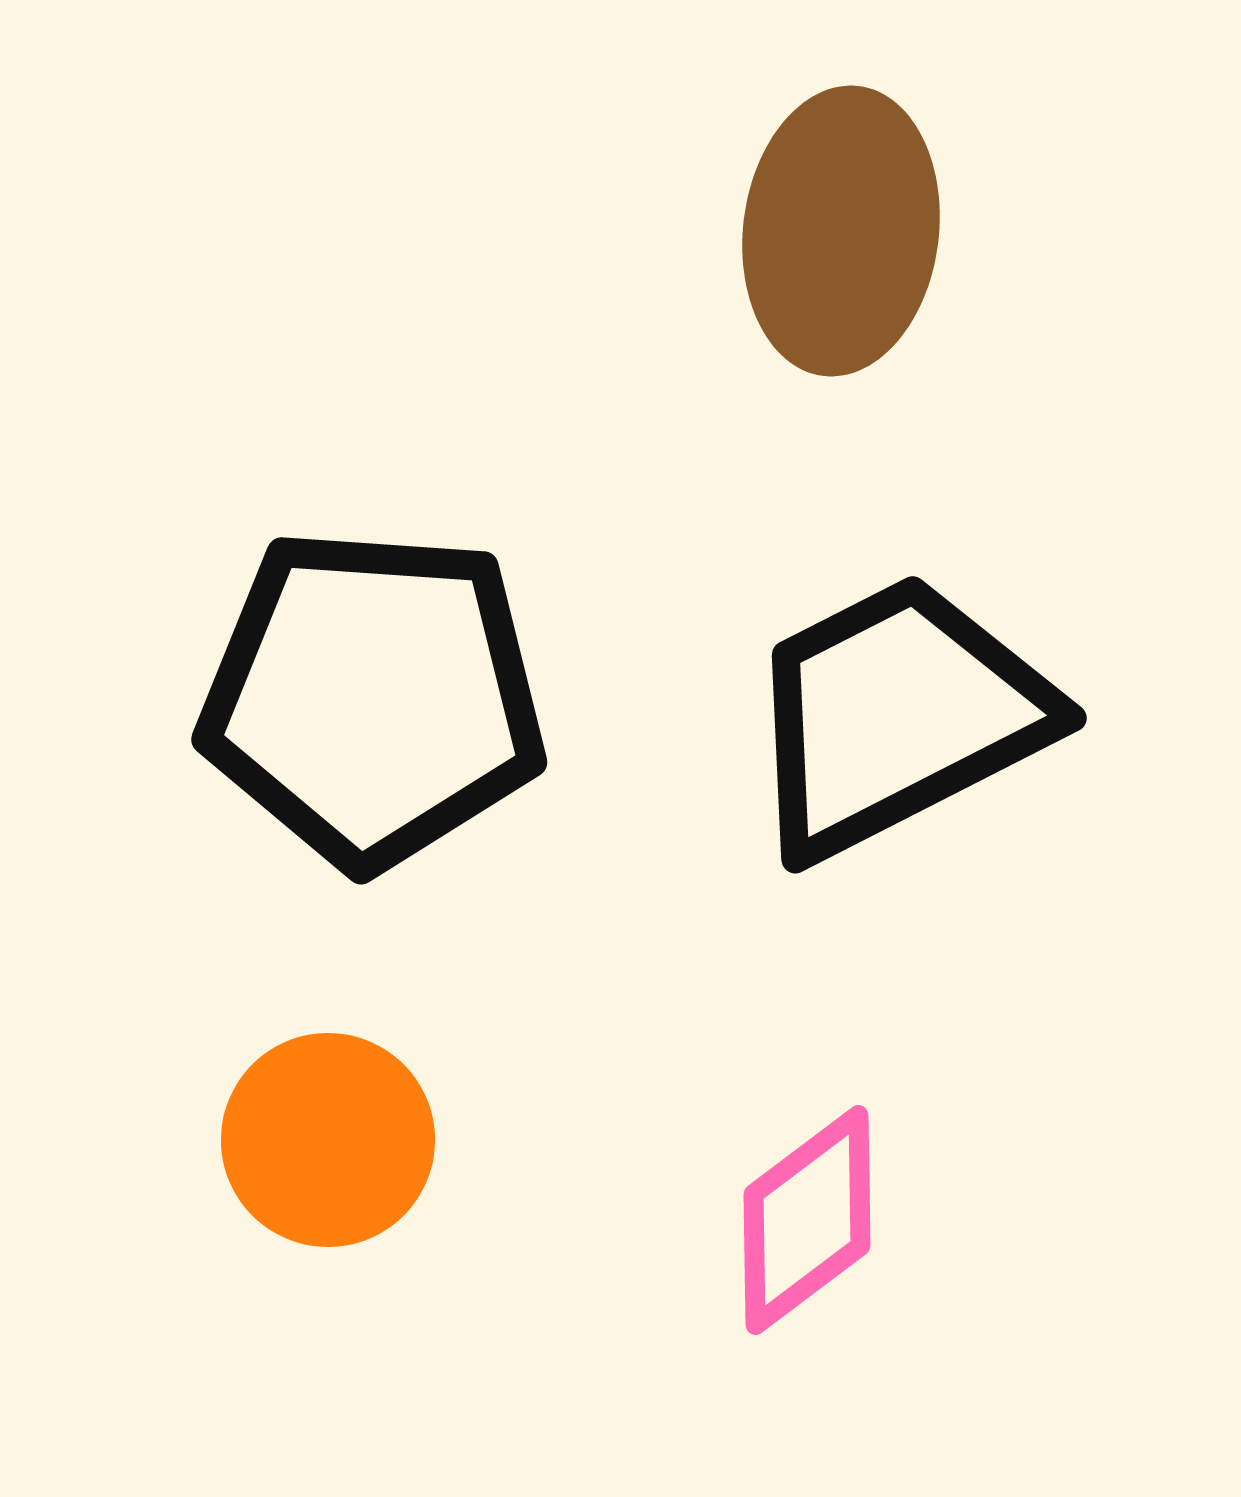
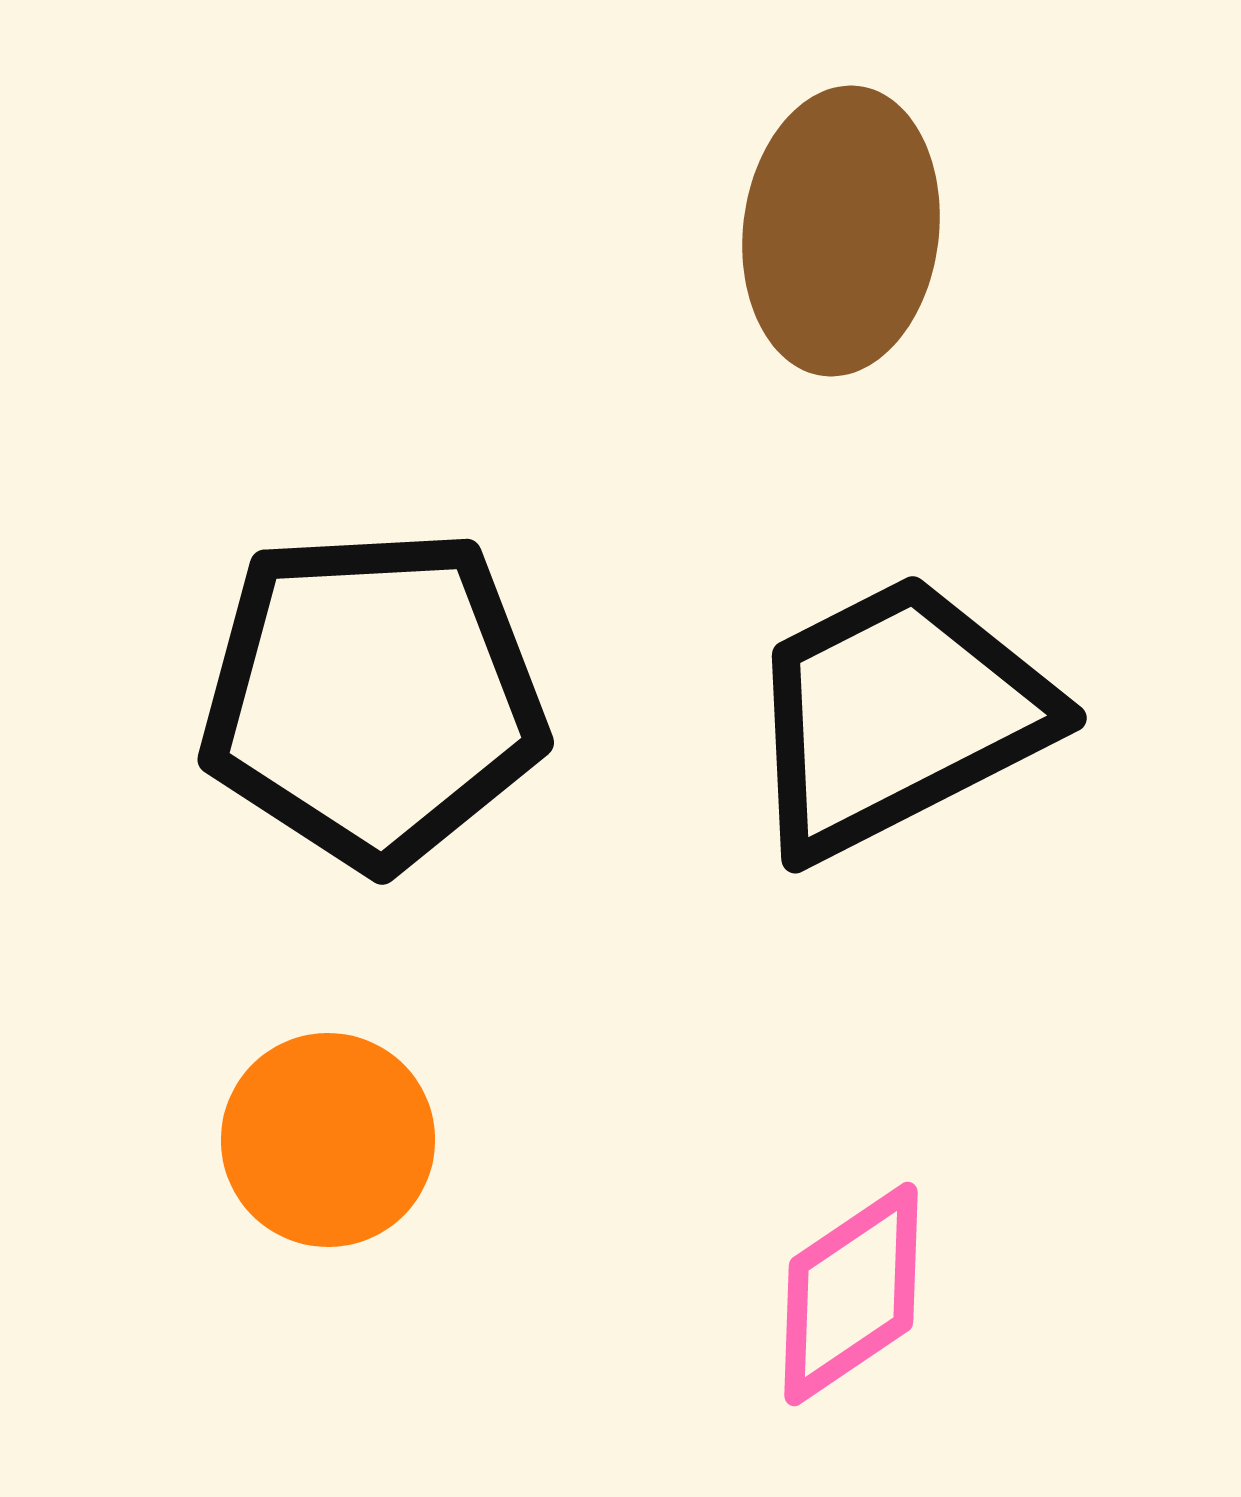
black pentagon: rotated 7 degrees counterclockwise
pink diamond: moved 44 px right, 74 px down; rotated 3 degrees clockwise
